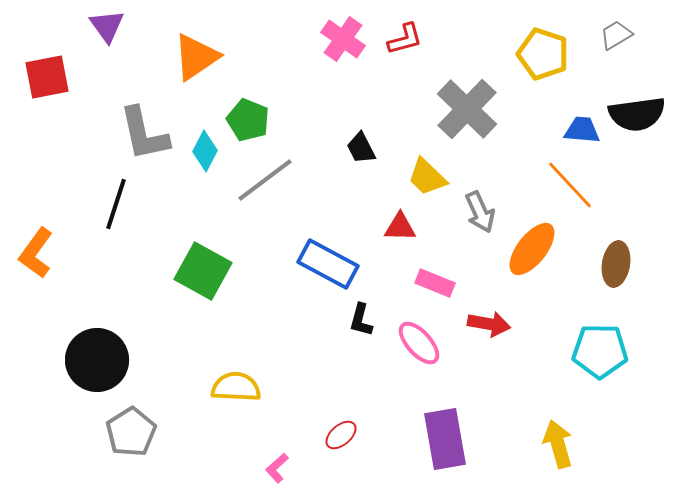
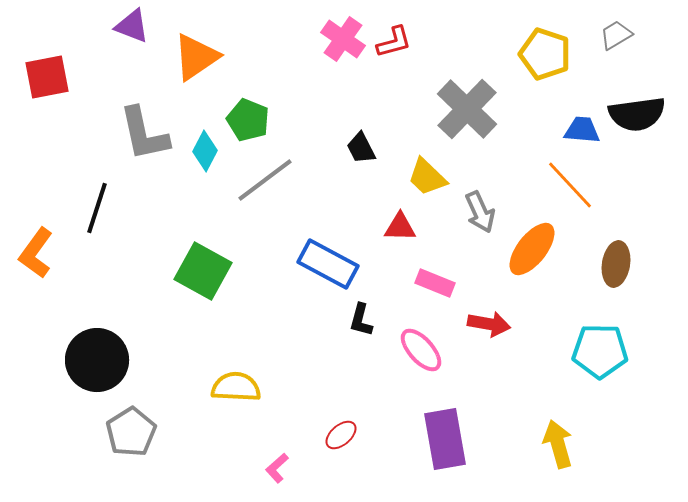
purple triangle: moved 25 px right; rotated 33 degrees counterclockwise
red L-shape: moved 11 px left, 3 px down
yellow pentagon: moved 2 px right
black line: moved 19 px left, 4 px down
pink ellipse: moved 2 px right, 7 px down
